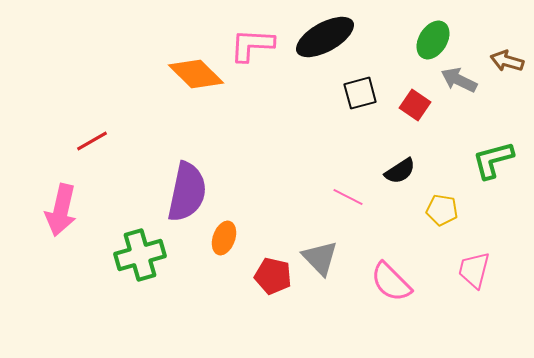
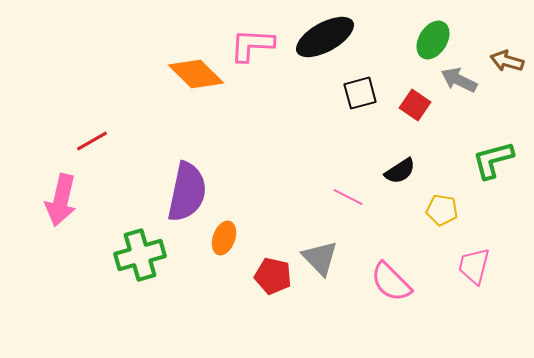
pink arrow: moved 10 px up
pink trapezoid: moved 4 px up
